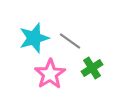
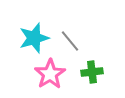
gray line: rotated 15 degrees clockwise
green cross: moved 4 px down; rotated 25 degrees clockwise
